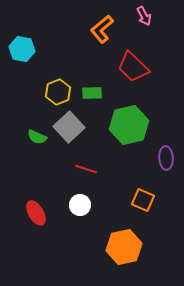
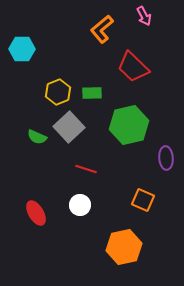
cyan hexagon: rotated 10 degrees counterclockwise
